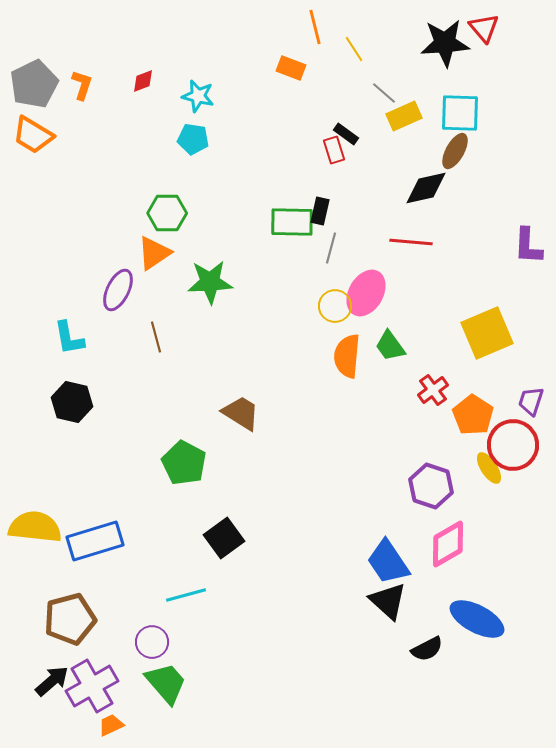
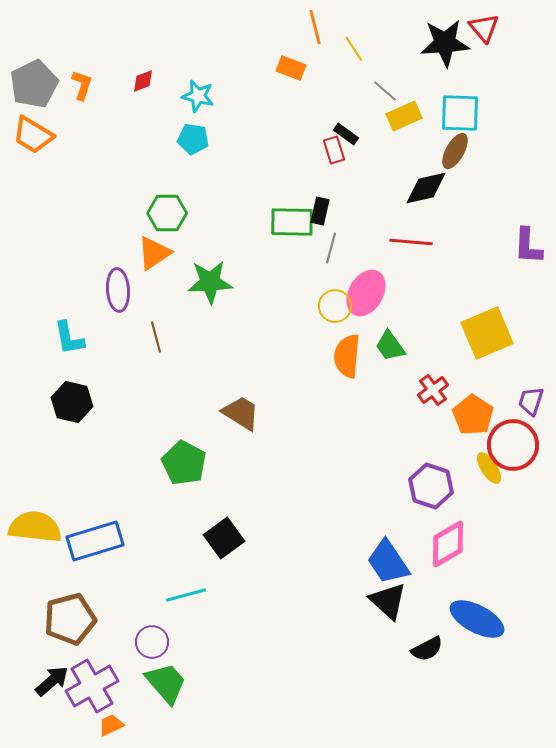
gray line at (384, 93): moved 1 px right, 2 px up
purple ellipse at (118, 290): rotated 30 degrees counterclockwise
